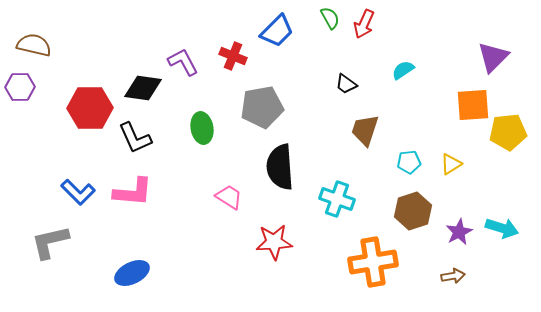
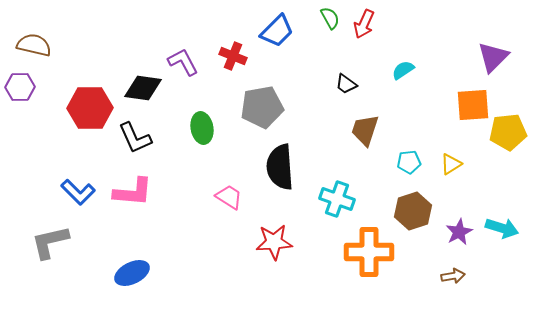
orange cross: moved 4 px left, 10 px up; rotated 9 degrees clockwise
